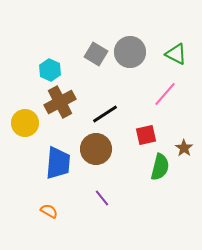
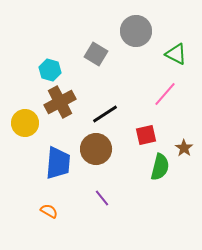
gray circle: moved 6 px right, 21 px up
cyan hexagon: rotated 10 degrees counterclockwise
